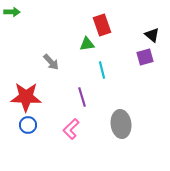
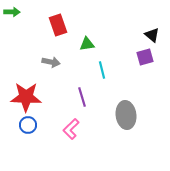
red rectangle: moved 44 px left
gray arrow: rotated 36 degrees counterclockwise
gray ellipse: moved 5 px right, 9 px up
